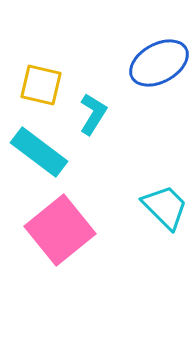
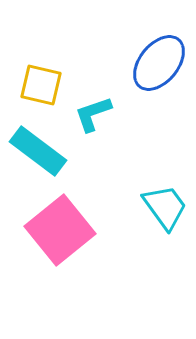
blue ellipse: rotated 22 degrees counterclockwise
cyan L-shape: rotated 141 degrees counterclockwise
cyan rectangle: moved 1 px left, 1 px up
cyan trapezoid: rotated 9 degrees clockwise
